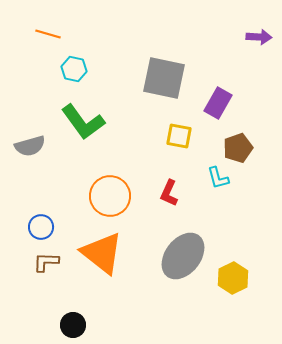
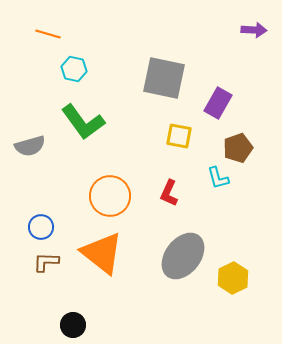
purple arrow: moved 5 px left, 7 px up
